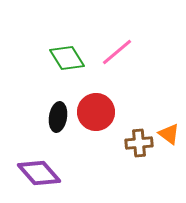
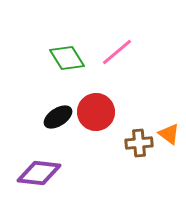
black ellipse: rotated 48 degrees clockwise
purple diamond: rotated 42 degrees counterclockwise
